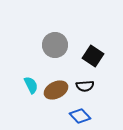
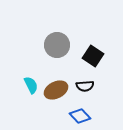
gray circle: moved 2 px right
